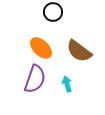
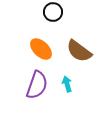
orange ellipse: moved 1 px down
purple semicircle: moved 2 px right, 6 px down
